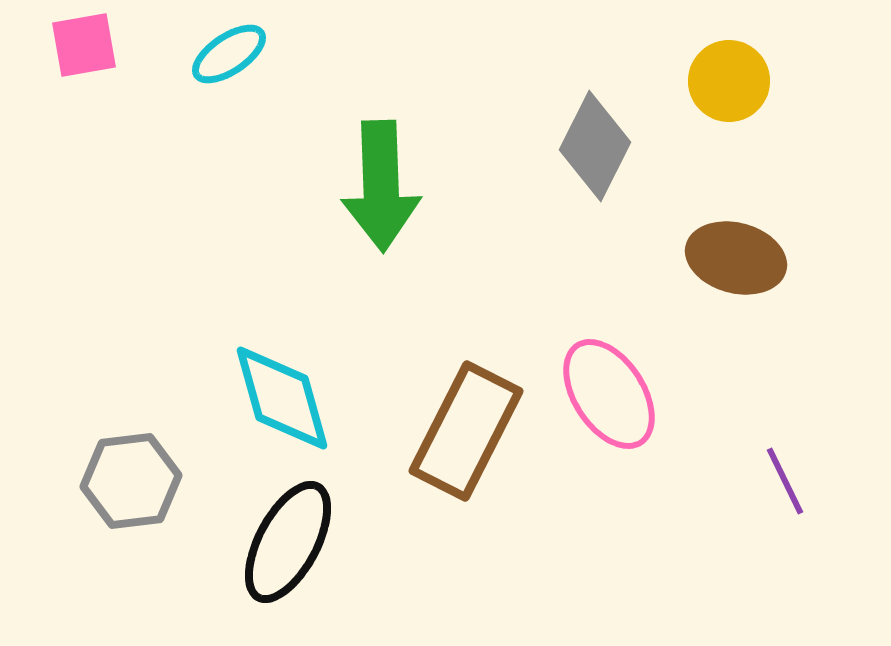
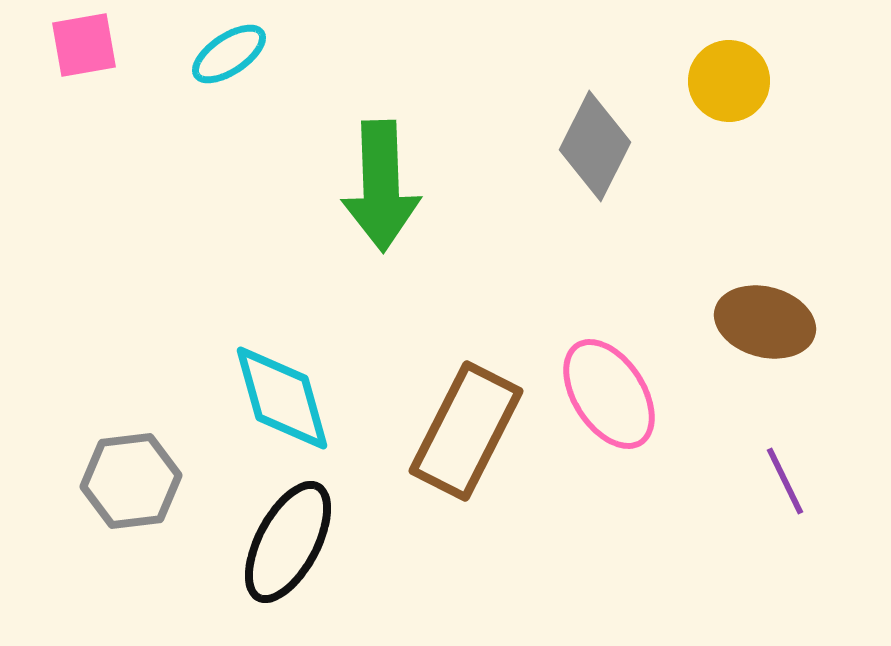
brown ellipse: moved 29 px right, 64 px down
